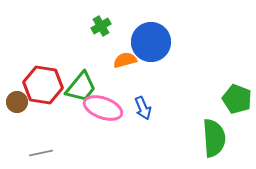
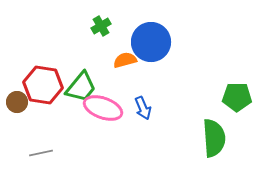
green pentagon: moved 2 px up; rotated 20 degrees counterclockwise
